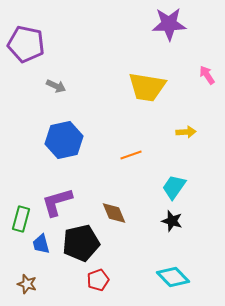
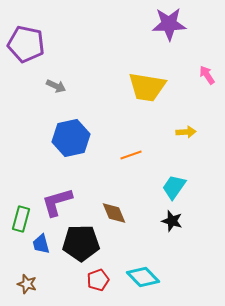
blue hexagon: moved 7 px right, 2 px up
black pentagon: rotated 12 degrees clockwise
cyan diamond: moved 30 px left
